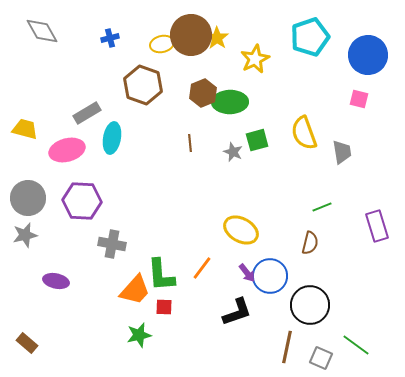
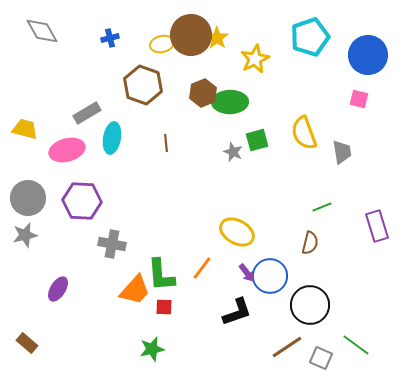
brown line at (190, 143): moved 24 px left
yellow ellipse at (241, 230): moved 4 px left, 2 px down
purple ellipse at (56, 281): moved 2 px right, 8 px down; rotated 70 degrees counterclockwise
green star at (139, 335): moved 13 px right, 14 px down
brown line at (287, 347): rotated 44 degrees clockwise
